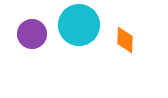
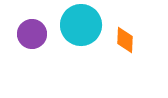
cyan circle: moved 2 px right
